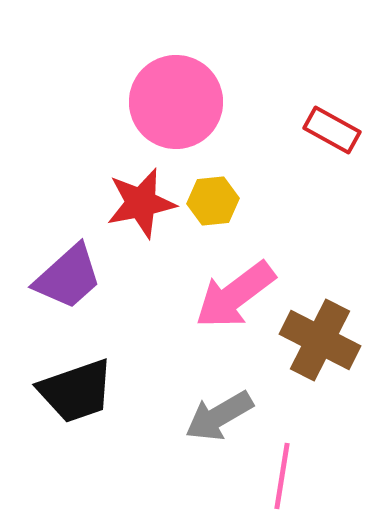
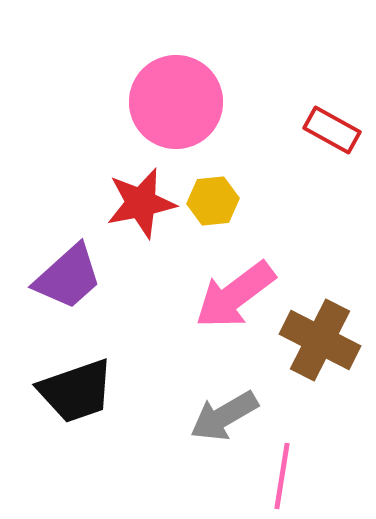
gray arrow: moved 5 px right
